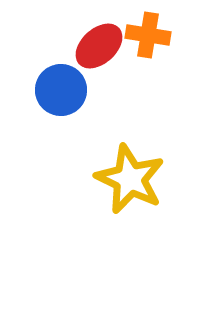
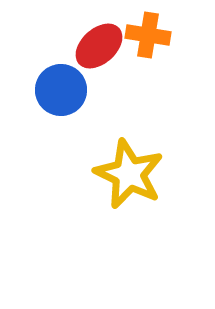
yellow star: moved 1 px left, 5 px up
